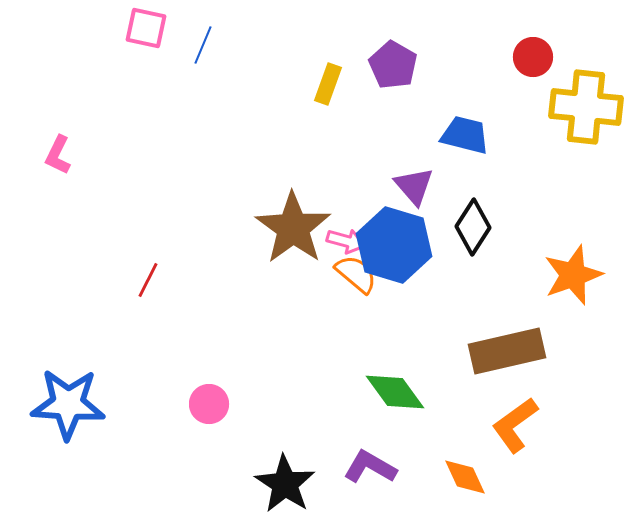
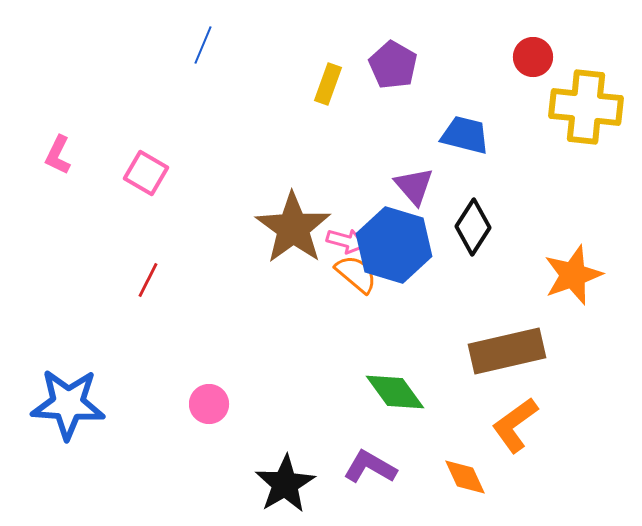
pink square: moved 145 px down; rotated 18 degrees clockwise
black star: rotated 8 degrees clockwise
